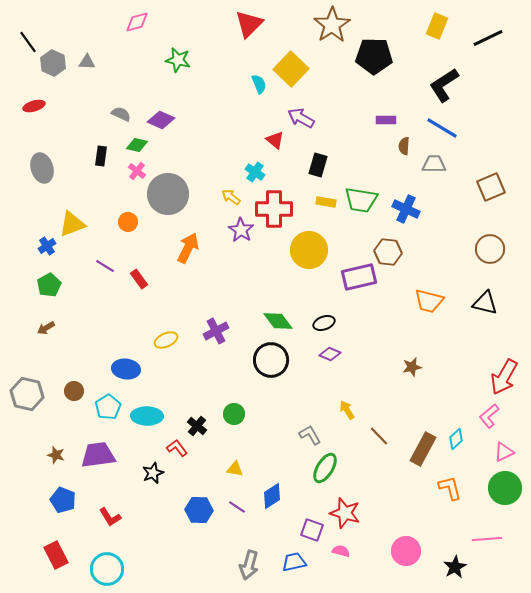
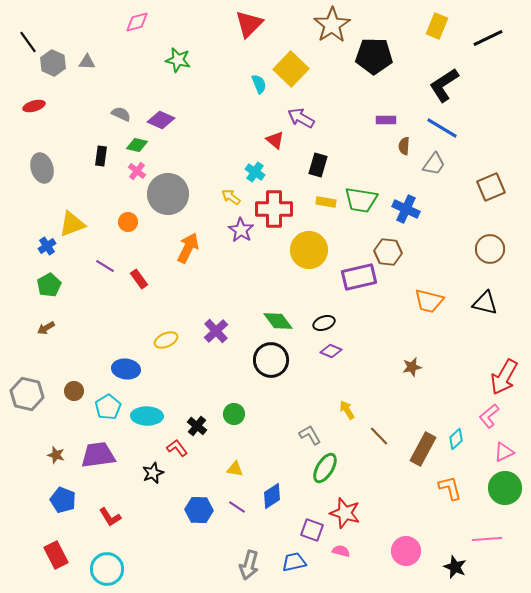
gray trapezoid at (434, 164): rotated 125 degrees clockwise
purple cross at (216, 331): rotated 15 degrees counterclockwise
purple diamond at (330, 354): moved 1 px right, 3 px up
black star at (455, 567): rotated 20 degrees counterclockwise
